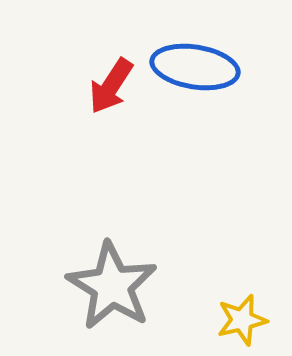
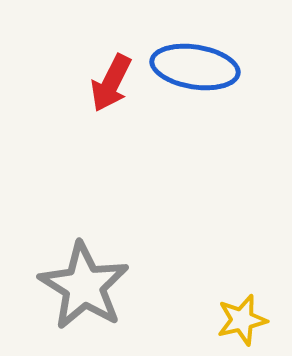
red arrow: moved 3 px up; rotated 6 degrees counterclockwise
gray star: moved 28 px left
